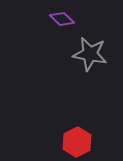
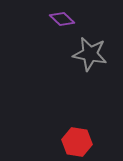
red hexagon: rotated 24 degrees counterclockwise
